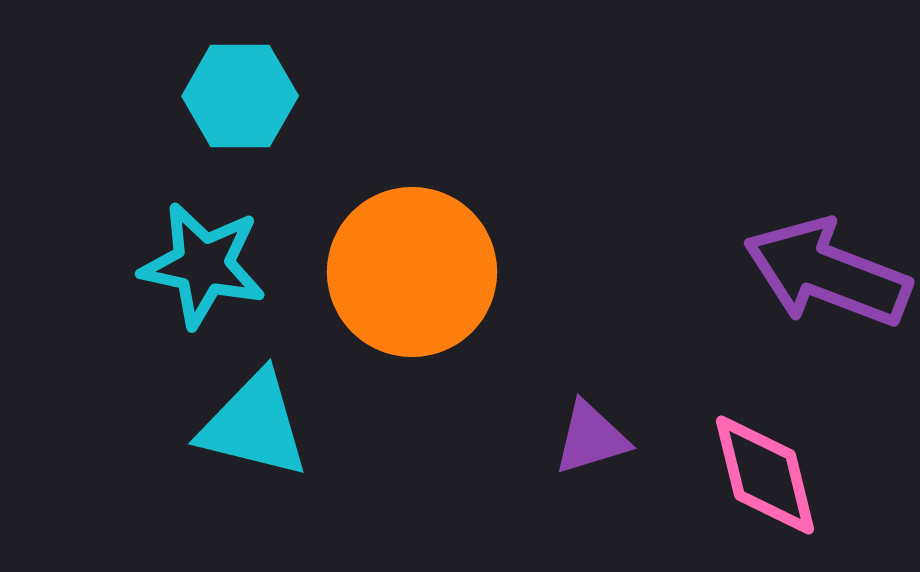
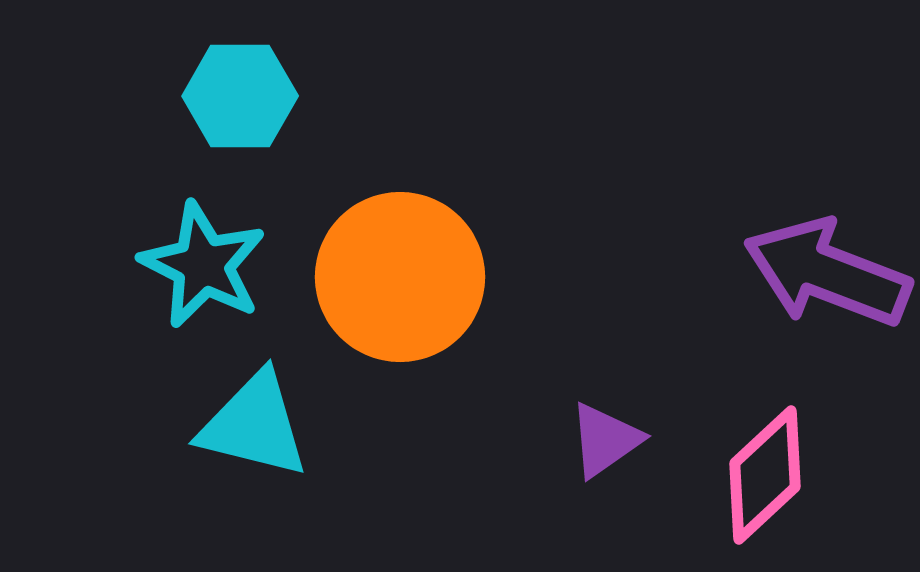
cyan star: rotated 15 degrees clockwise
orange circle: moved 12 px left, 5 px down
purple triangle: moved 14 px right, 2 px down; rotated 18 degrees counterclockwise
pink diamond: rotated 61 degrees clockwise
